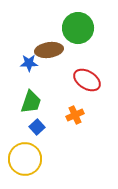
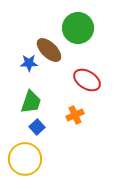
brown ellipse: rotated 52 degrees clockwise
